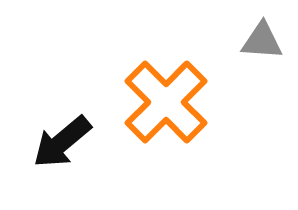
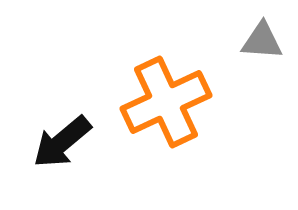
orange cross: rotated 20 degrees clockwise
